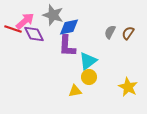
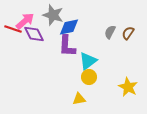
yellow triangle: moved 4 px right, 8 px down
